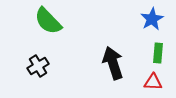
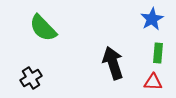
green semicircle: moved 5 px left, 7 px down
black cross: moved 7 px left, 12 px down
